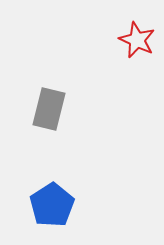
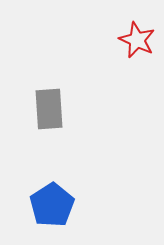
gray rectangle: rotated 18 degrees counterclockwise
